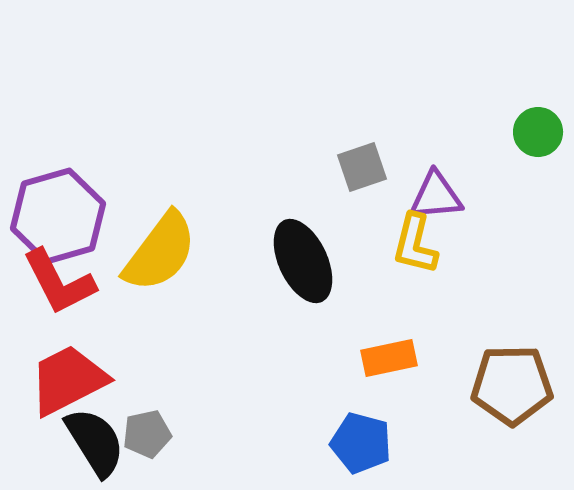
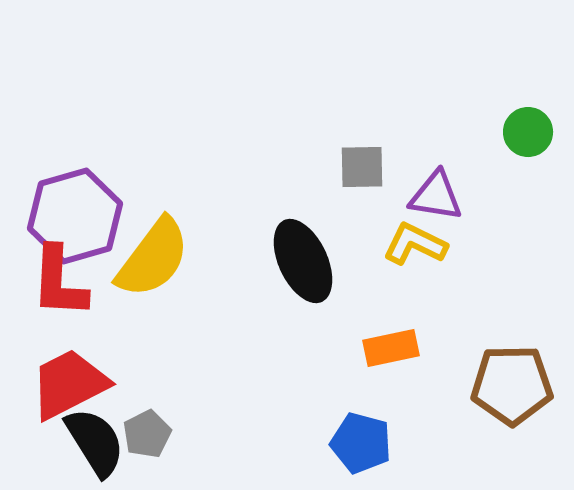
green circle: moved 10 px left
gray square: rotated 18 degrees clockwise
purple triangle: rotated 14 degrees clockwise
purple hexagon: moved 17 px right
yellow L-shape: rotated 102 degrees clockwise
yellow semicircle: moved 7 px left, 6 px down
red L-shape: rotated 30 degrees clockwise
orange rectangle: moved 2 px right, 10 px up
red trapezoid: moved 1 px right, 4 px down
gray pentagon: rotated 15 degrees counterclockwise
